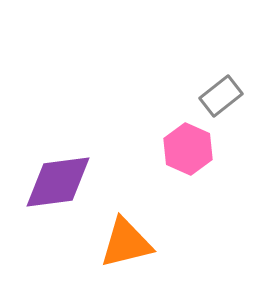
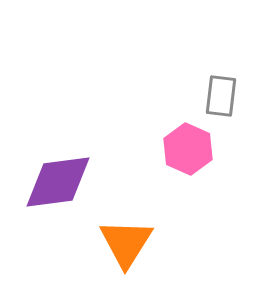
gray rectangle: rotated 45 degrees counterclockwise
orange triangle: rotated 44 degrees counterclockwise
